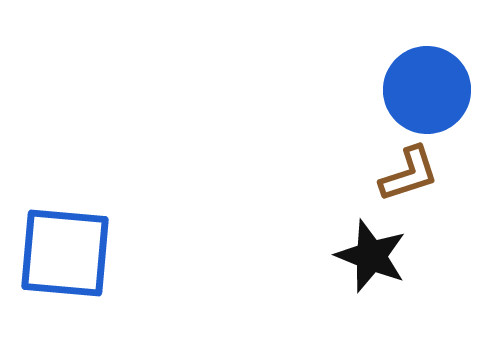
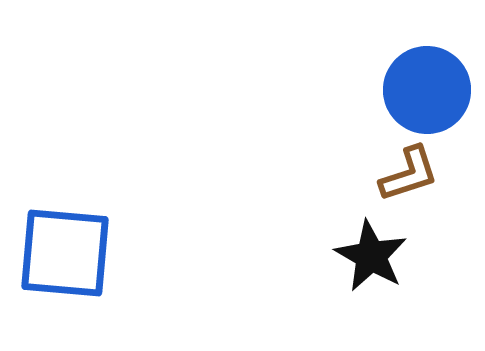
black star: rotated 8 degrees clockwise
